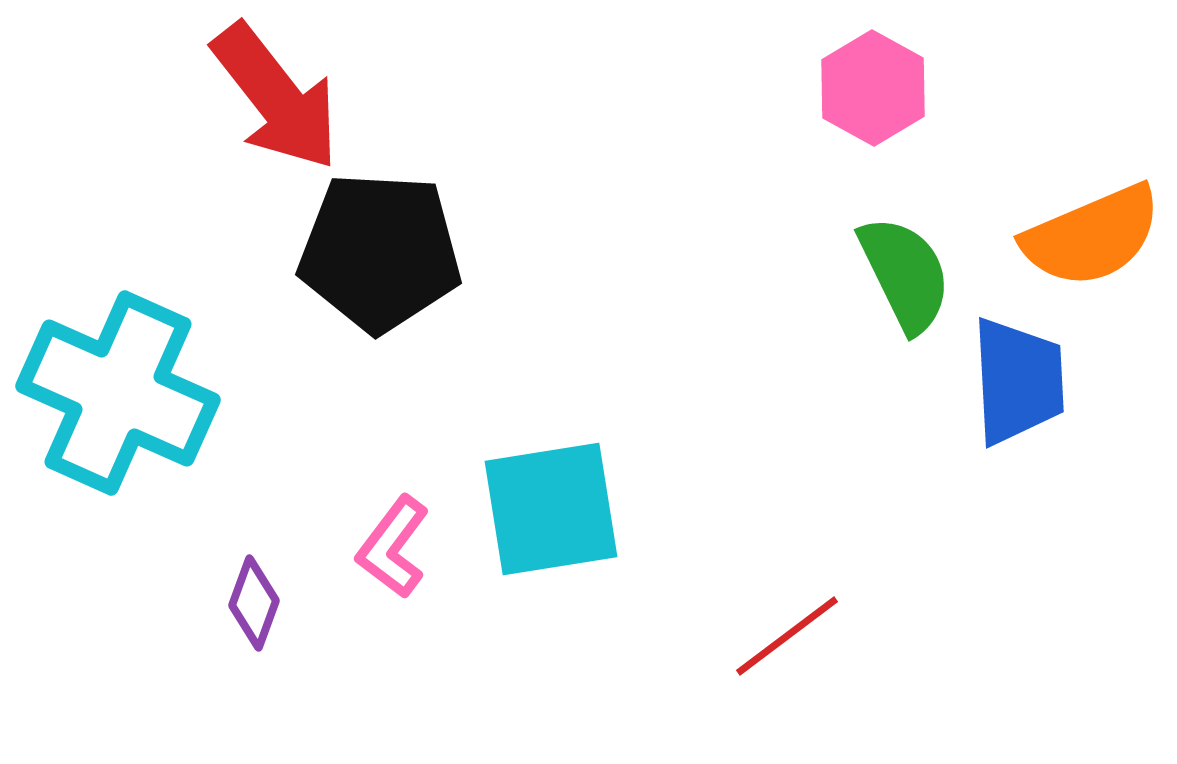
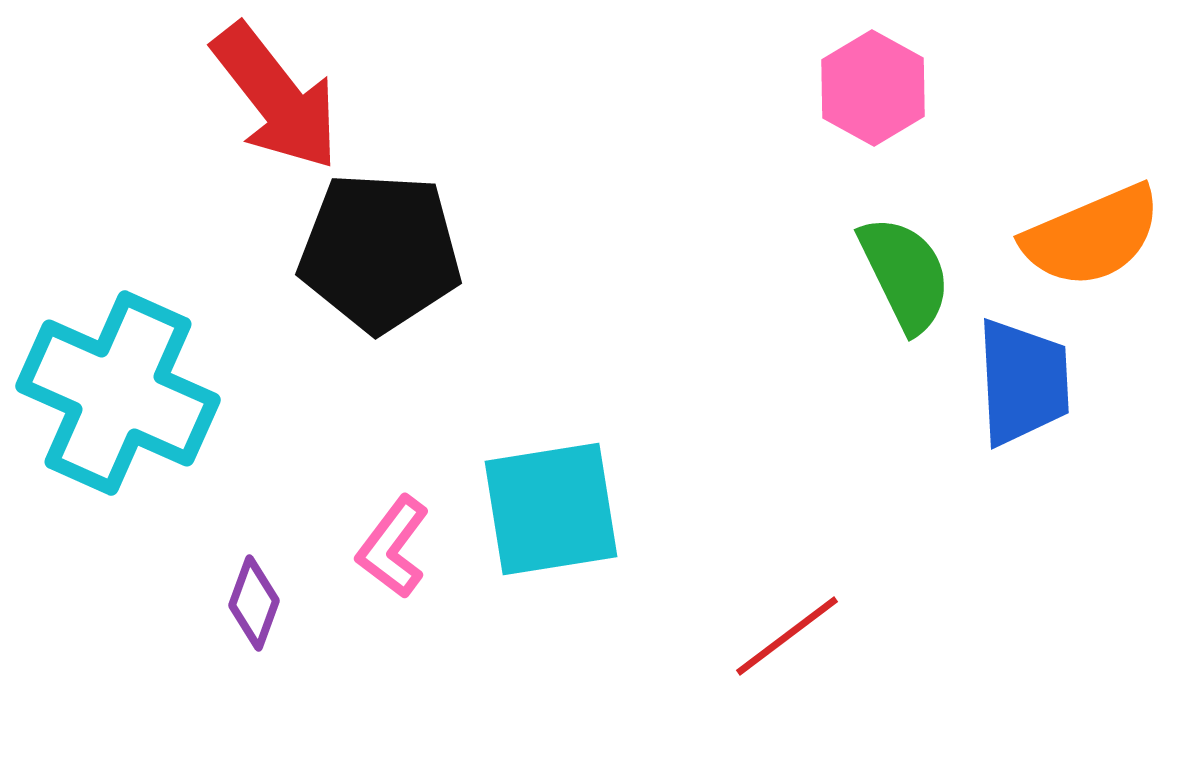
blue trapezoid: moved 5 px right, 1 px down
